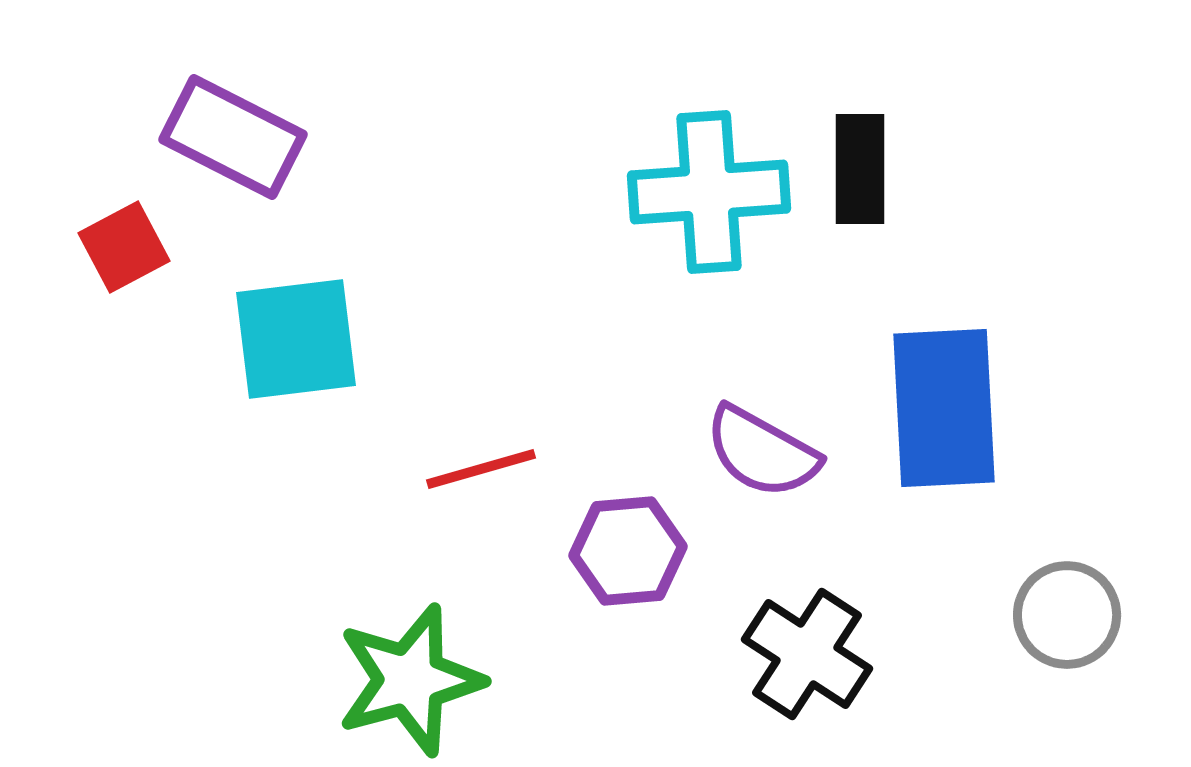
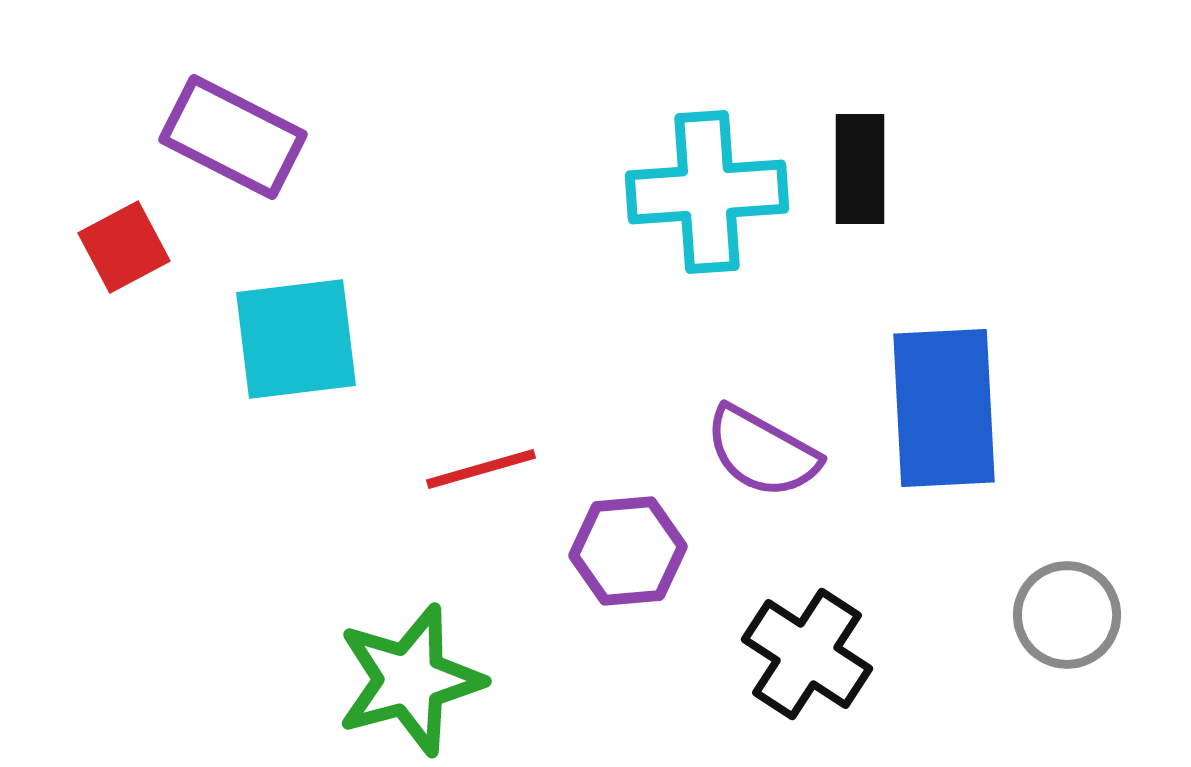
cyan cross: moved 2 px left
